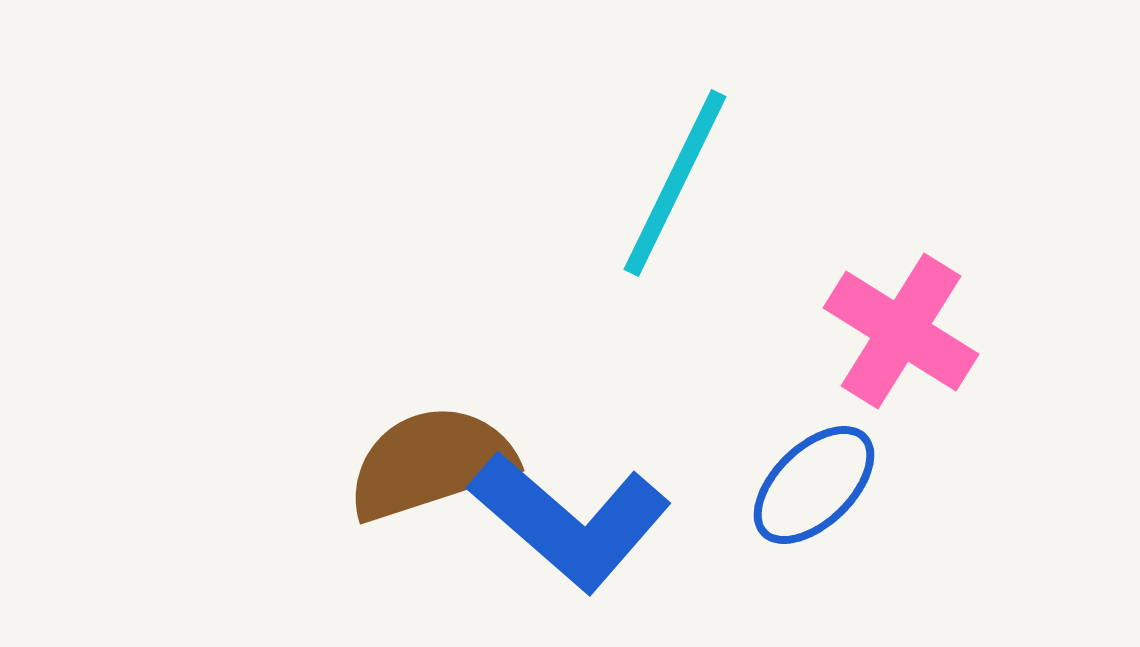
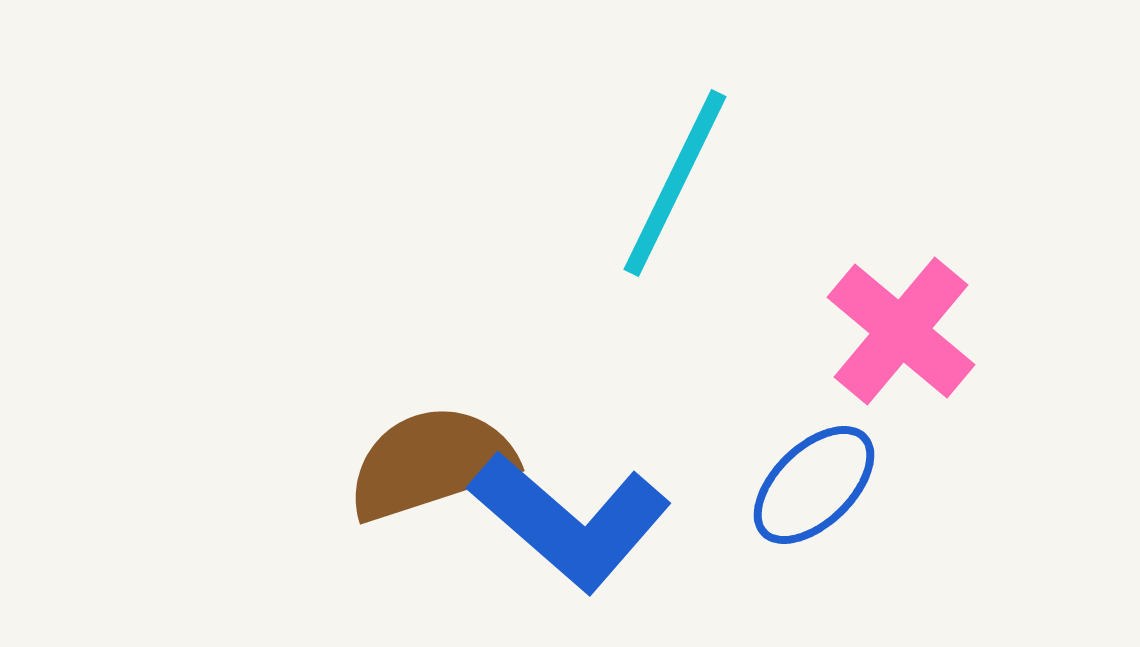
pink cross: rotated 8 degrees clockwise
